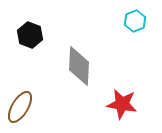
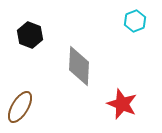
red star: rotated 12 degrees clockwise
